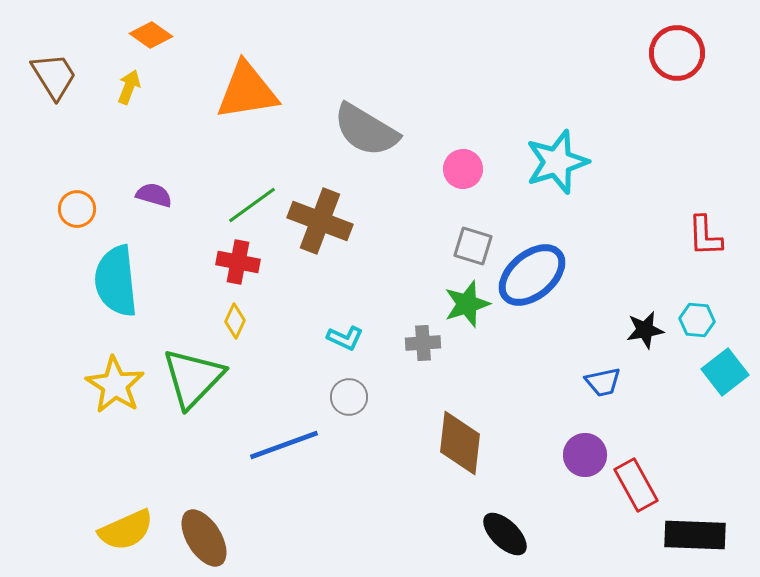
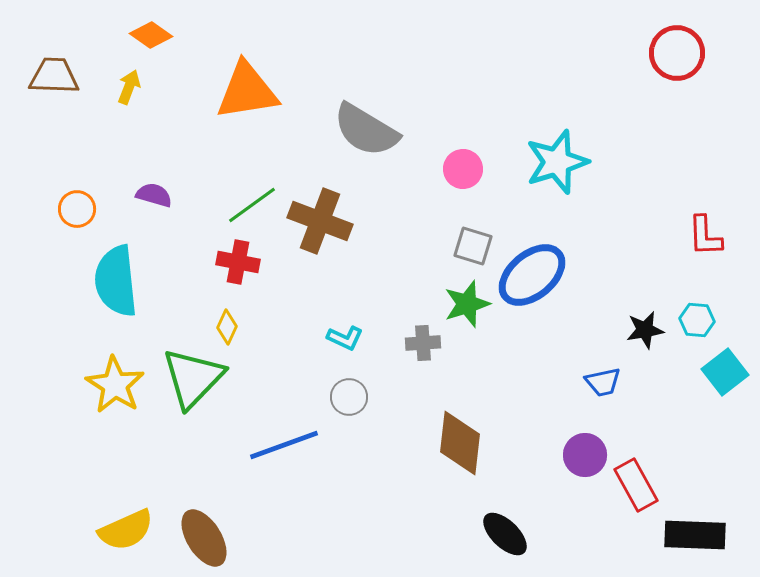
brown trapezoid: rotated 56 degrees counterclockwise
yellow diamond: moved 8 px left, 6 px down
